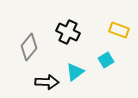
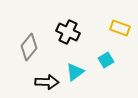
yellow rectangle: moved 1 px right, 2 px up
